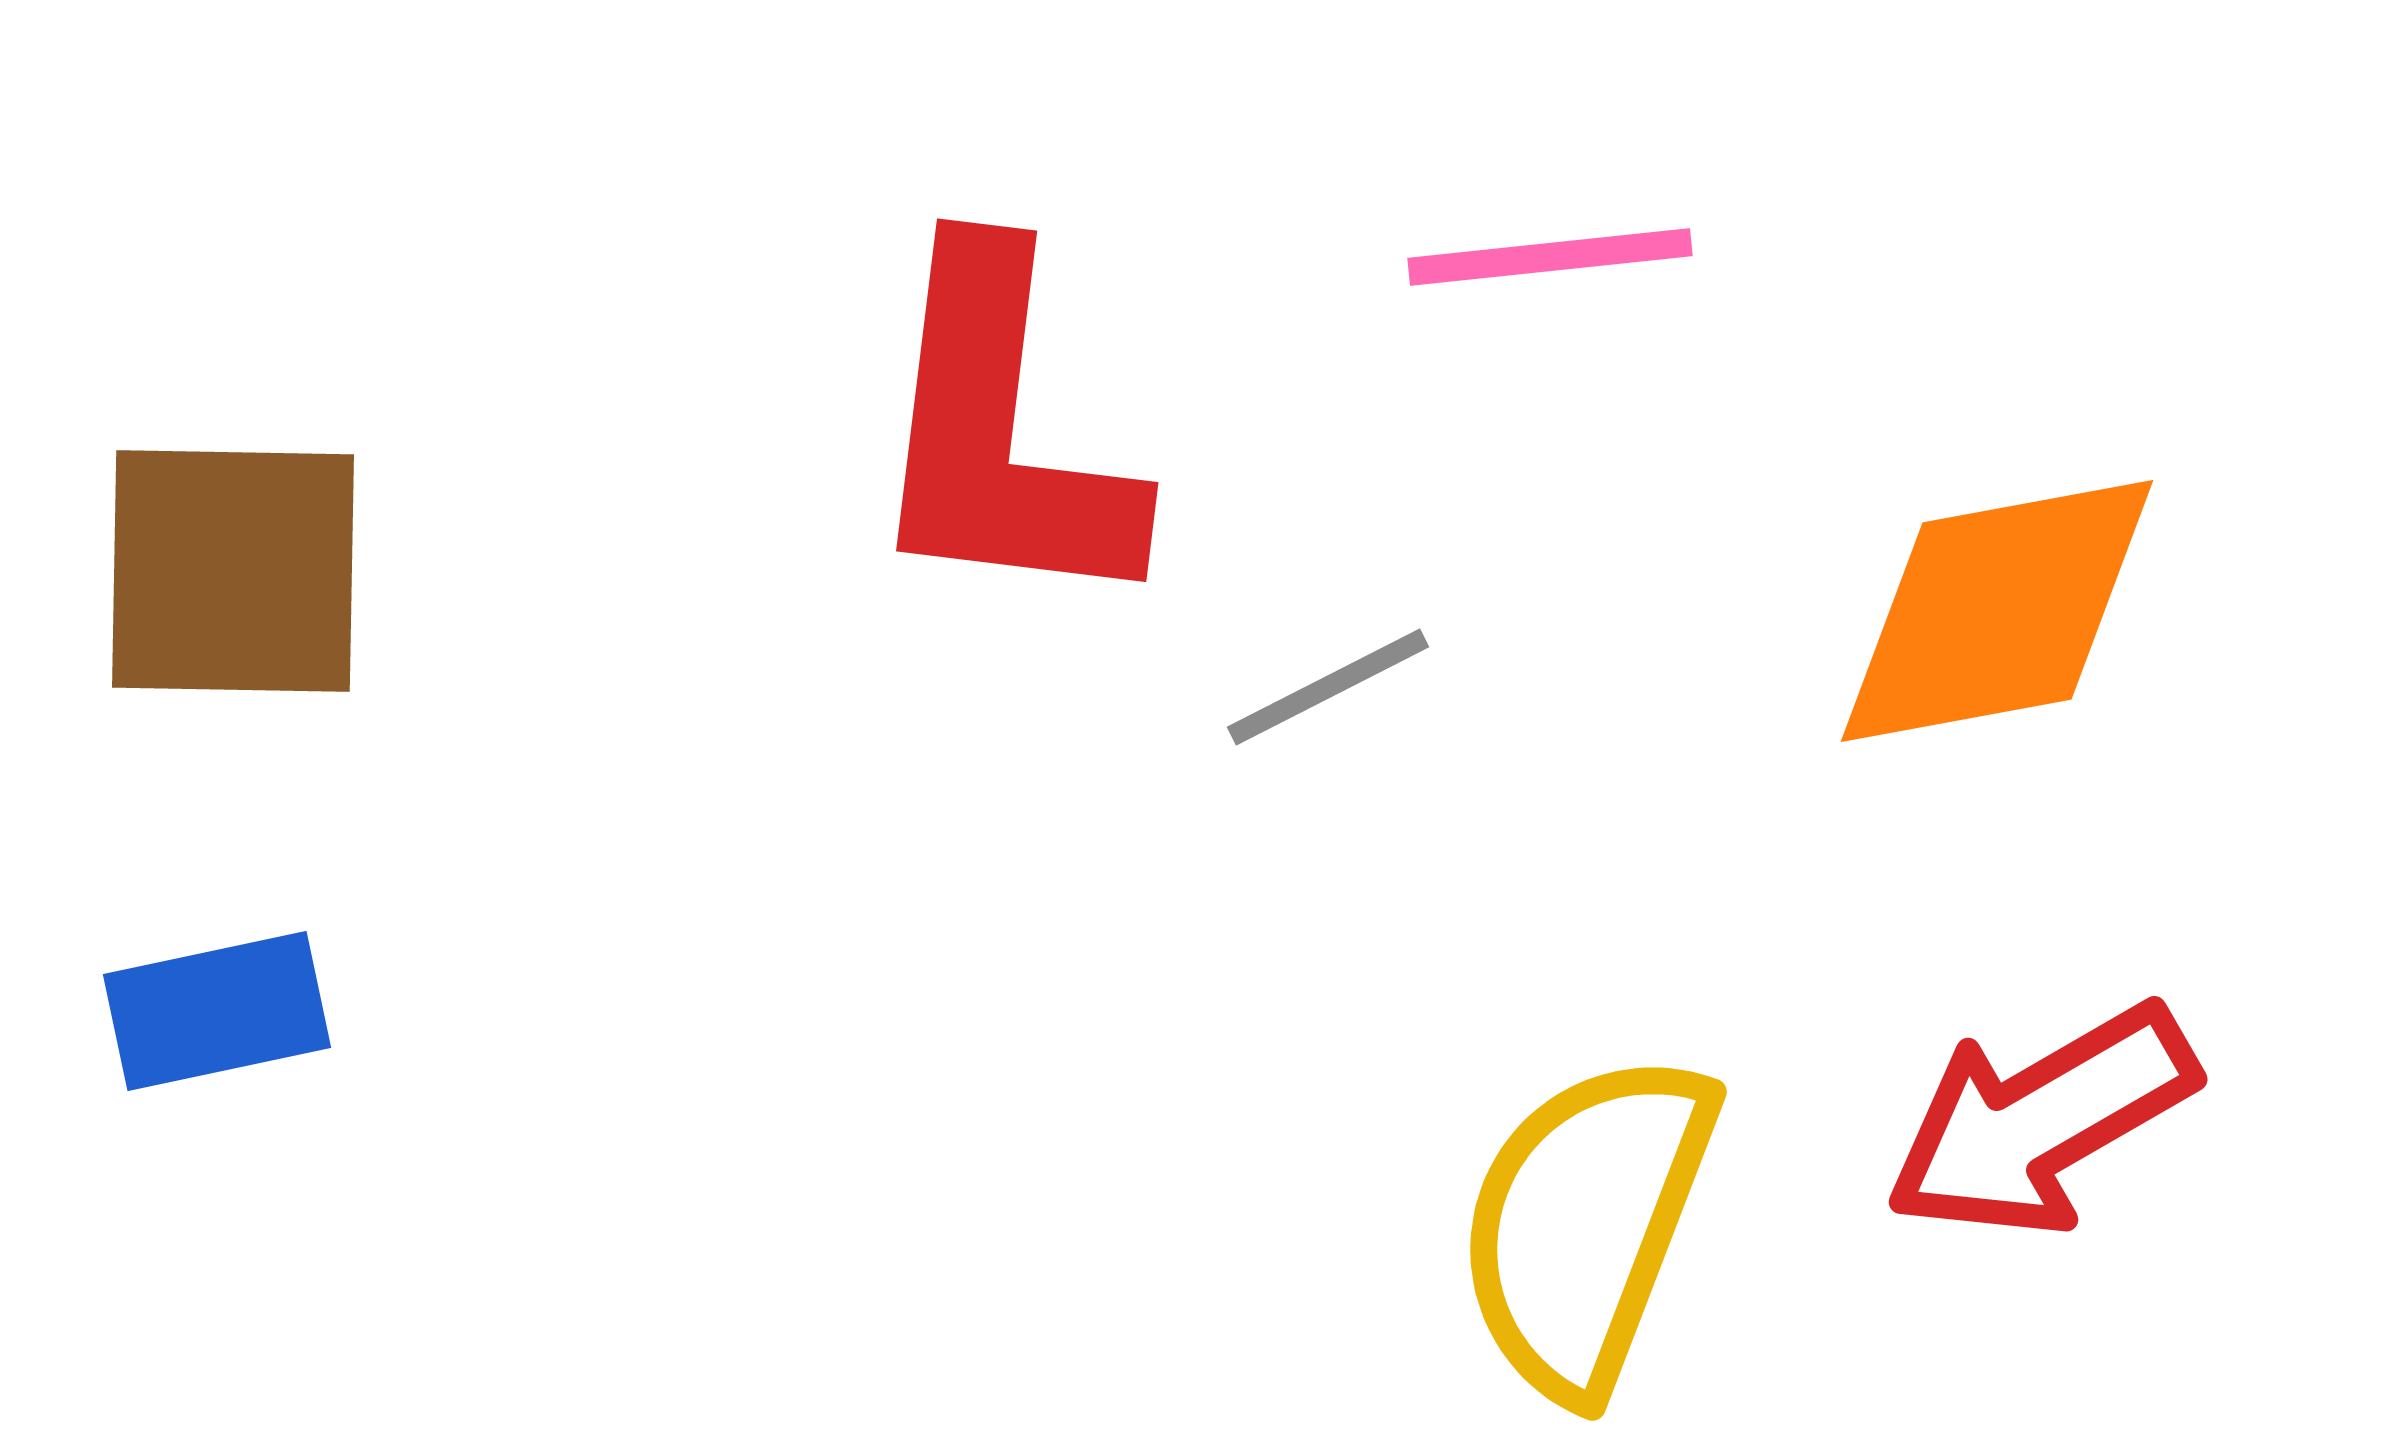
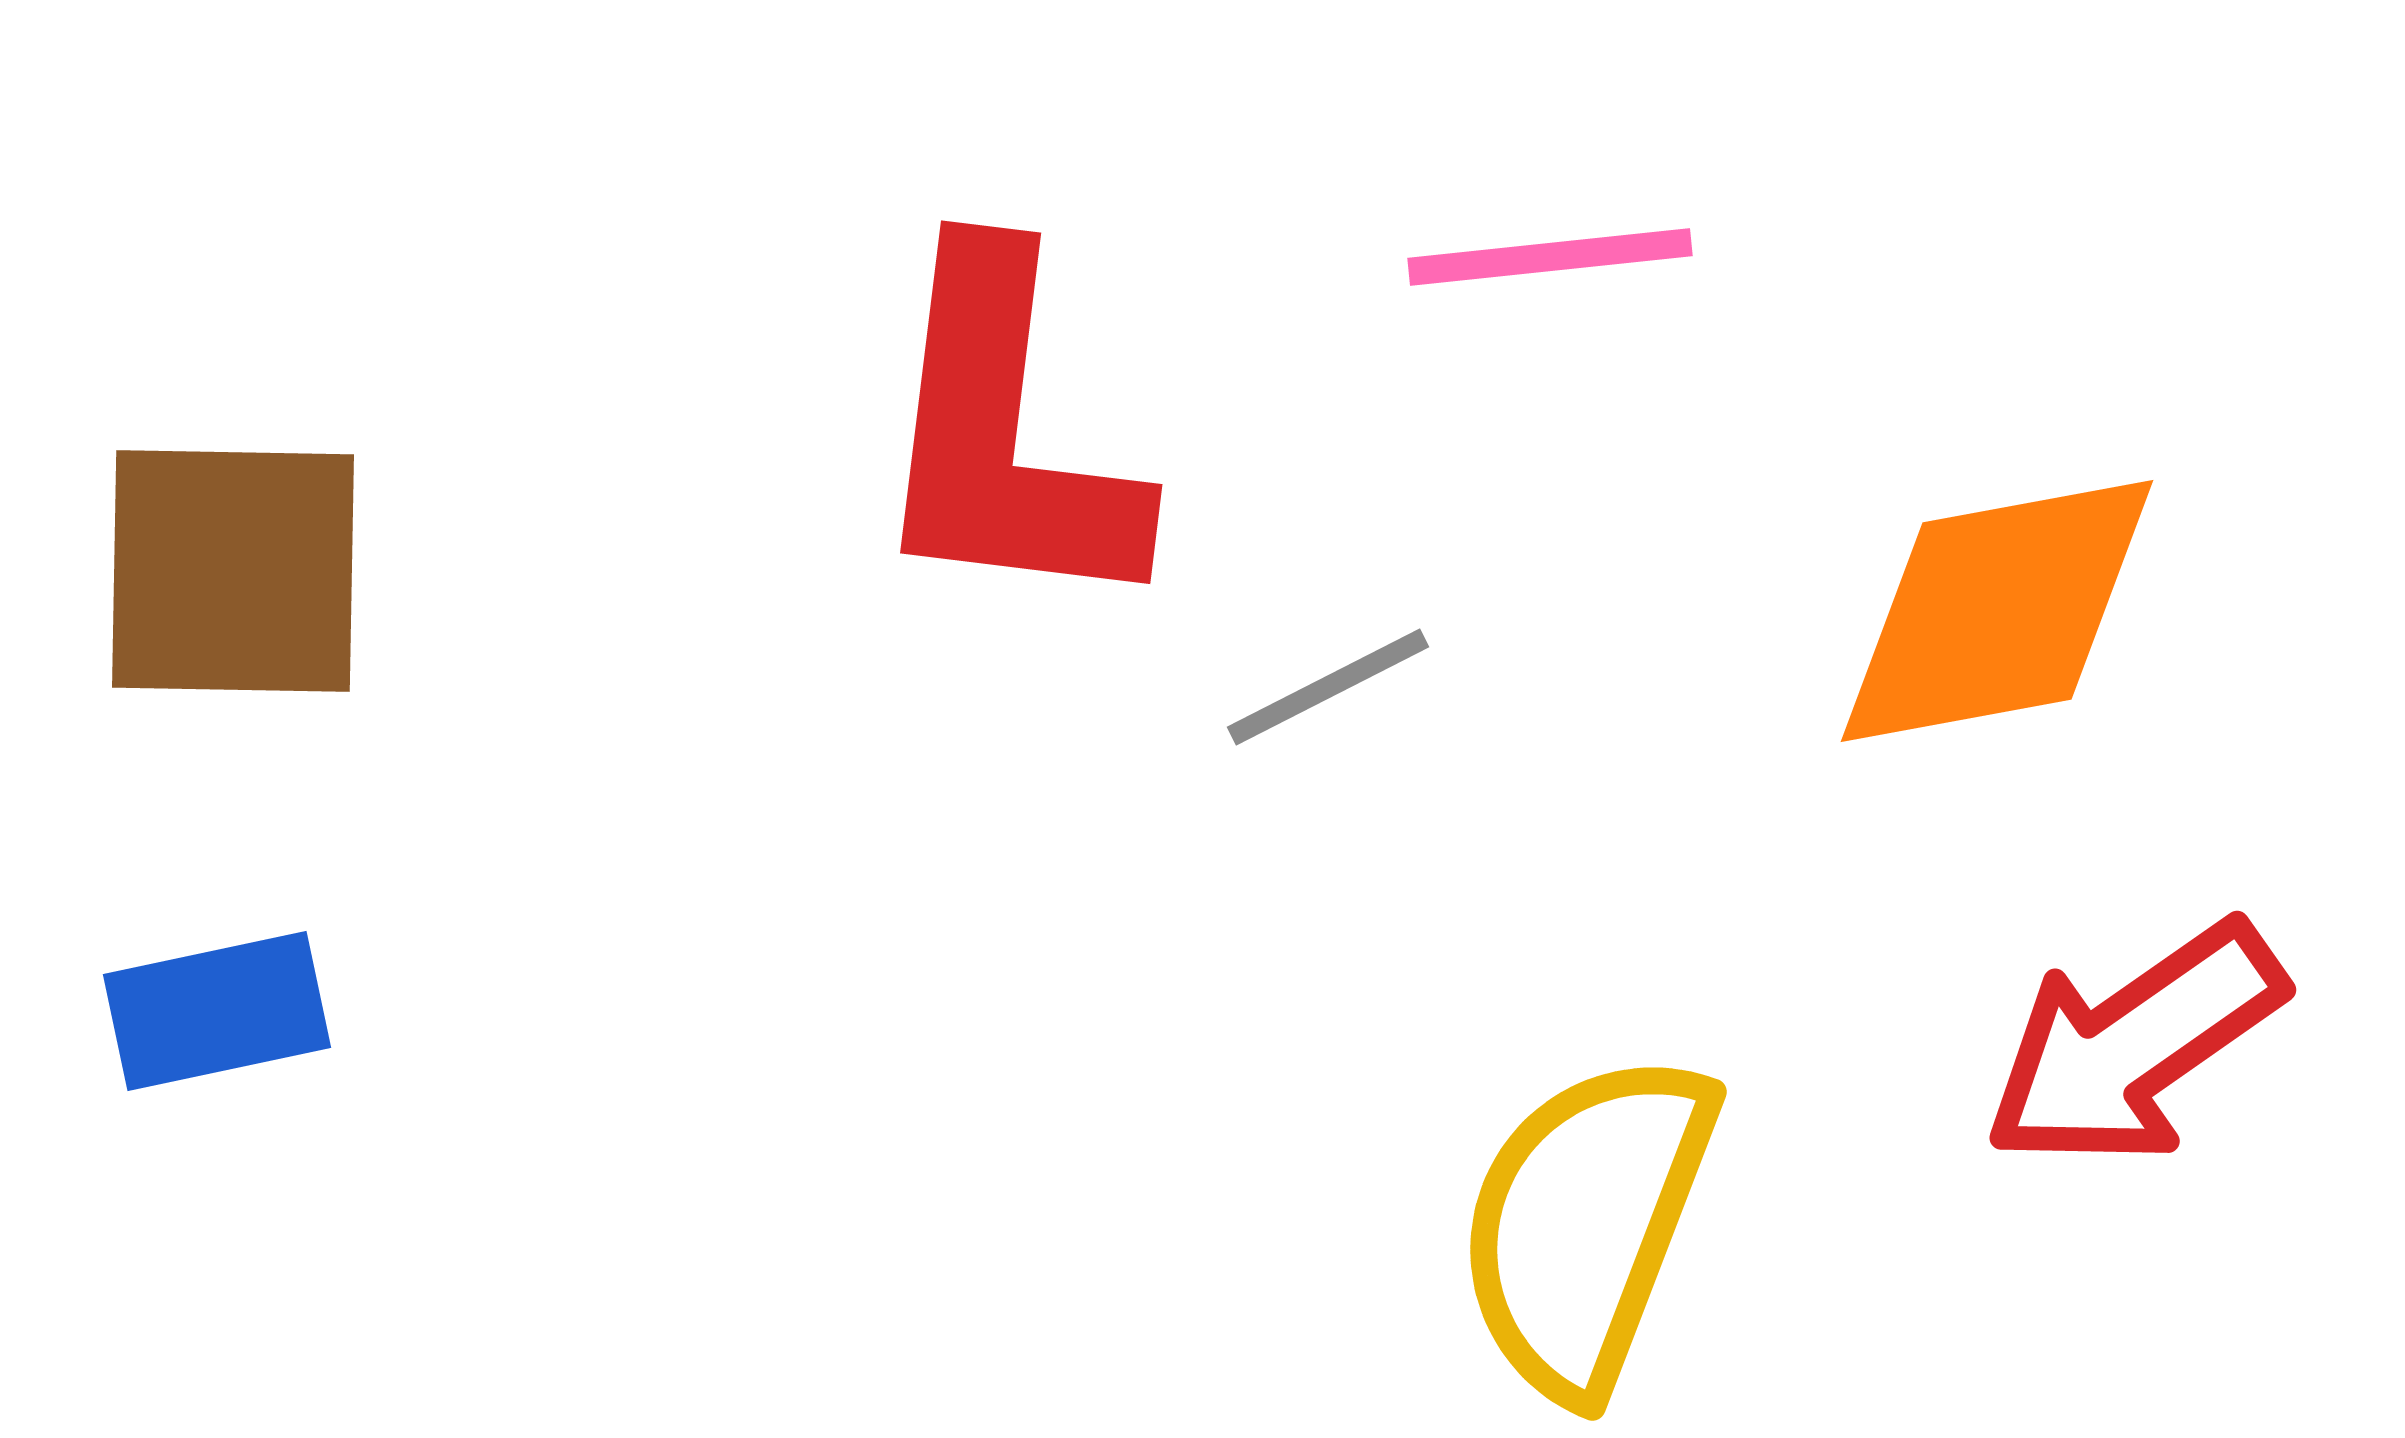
red L-shape: moved 4 px right, 2 px down
red arrow: moved 93 px right, 76 px up; rotated 5 degrees counterclockwise
